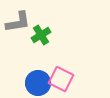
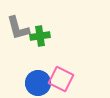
gray L-shape: moved 6 px down; rotated 84 degrees clockwise
green cross: moved 1 px left, 1 px down; rotated 24 degrees clockwise
